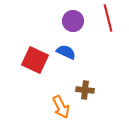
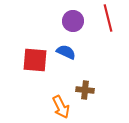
red square: rotated 20 degrees counterclockwise
